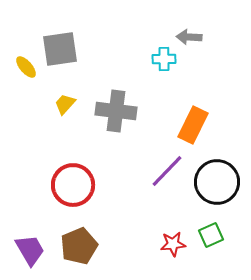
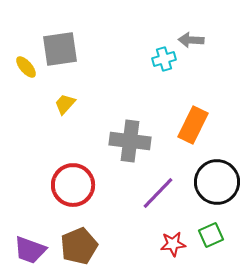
gray arrow: moved 2 px right, 3 px down
cyan cross: rotated 15 degrees counterclockwise
gray cross: moved 14 px right, 30 px down
purple line: moved 9 px left, 22 px down
purple trapezoid: rotated 140 degrees clockwise
